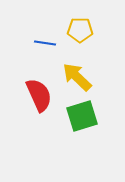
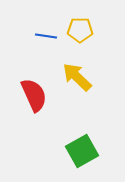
blue line: moved 1 px right, 7 px up
red semicircle: moved 5 px left
green square: moved 35 px down; rotated 12 degrees counterclockwise
